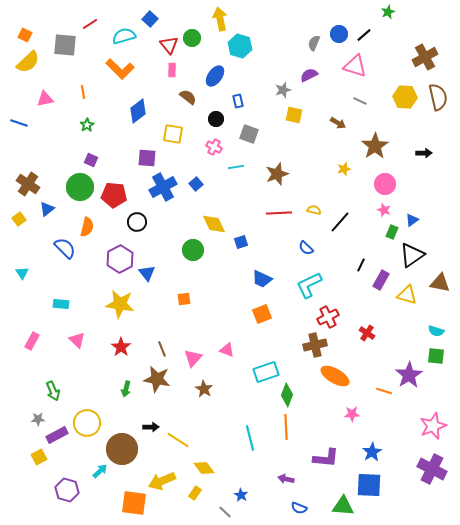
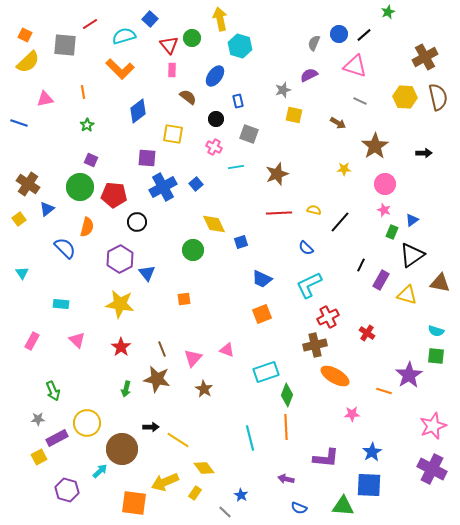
yellow star at (344, 169): rotated 16 degrees clockwise
purple rectangle at (57, 435): moved 3 px down
yellow arrow at (162, 481): moved 3 px right, 1 px down
